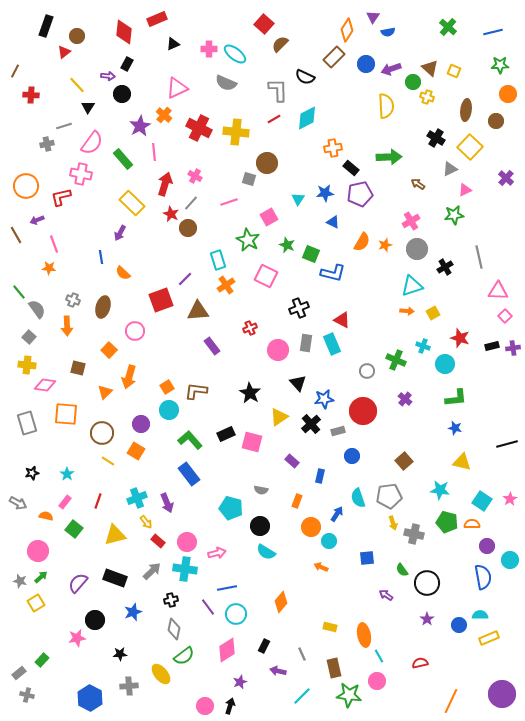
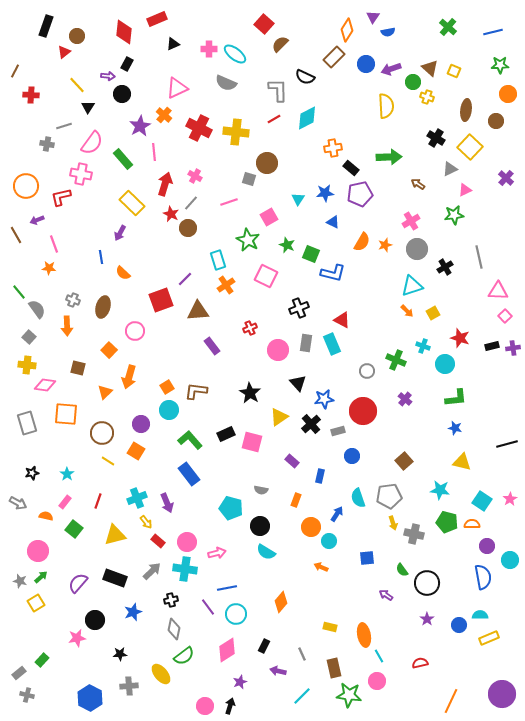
gray cross at (47, 144): rotated 24 degrees clockwise
orange arrow at (407, 311): rotated 40 degrees clockwise
orange rectangle at (297, 501): moved 1 px left, 1 px up
